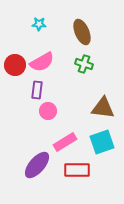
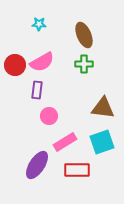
brown ellipse: moved 2 px right, 3 px down
green cross: rotated 18 degrees counterclockwise
pink circle: moved 1 px right, 5 px down
purple ellipse: rotated 8 degrees counterclockwise
